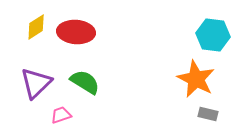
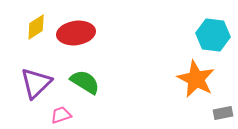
red ellipse: moved 1 px down; rotated 12 degrees counterclockwise
gray rectangle: moved 15 px right, 1 px up; rotated 24 degrees counterclockwise
